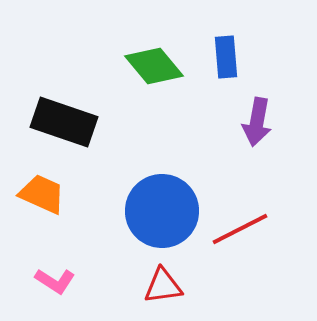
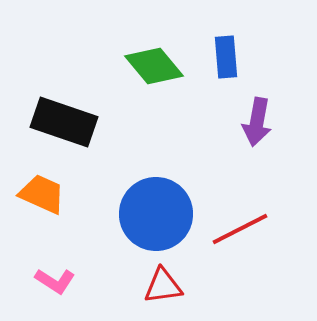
blue circle: moved 6 px left, 3 px down
